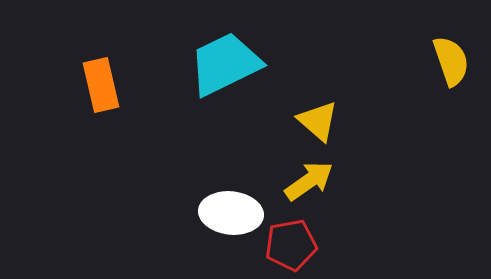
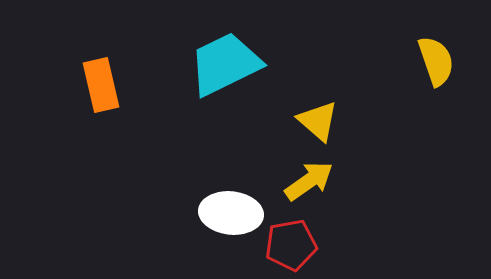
yellow semicircle: moved 15 px left
